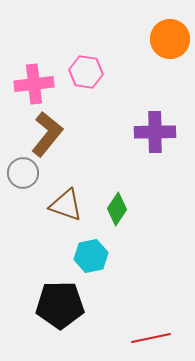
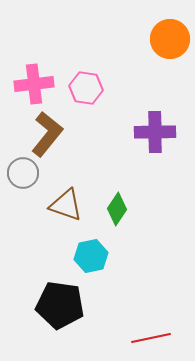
pink hexagon: moved 16 px down
black pentagon: rotated 9 degrees clockwise
